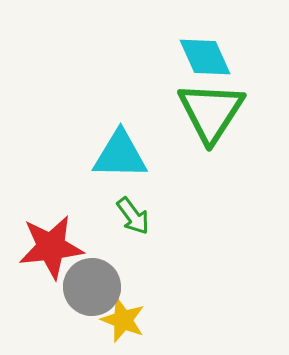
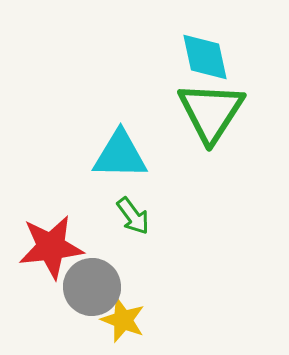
cyan diamond: rotated 12 degrees clockwise
